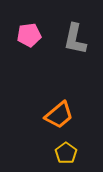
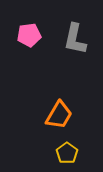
orange trapezoid: rotated 20 degrees counterclockwise
yellow pentagon: moved 1 px right
